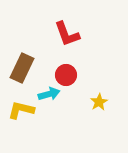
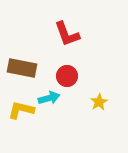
brown rectangle: rotated 76 degrees clockwise
red circle: moved 1 px right, 1 px down
cyan arrow: moved 4 px down
